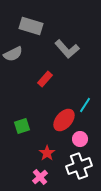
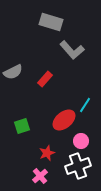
gray rectangle: moved 20 px right, 4 px up
gray L-shape: moved 5 px right, 1 px down
gray semicircle: moved 18 px down
red ellipse: rotated 10 degrees clockwise
pink circle: moved 1 px right, 2 px down
red star: rotated 14 degrees clockwise
white cross: moved 1 px left
pink cross: moved 1 px up
